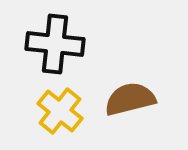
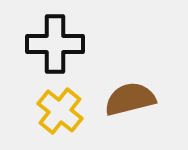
black cross: rotated 6 degrees counterclockwise
